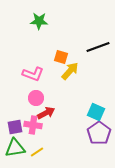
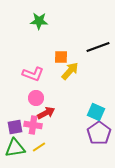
orange square: rotated 16 degrees counterclockwise
yellow line: moved 2 px right, 5 px up
